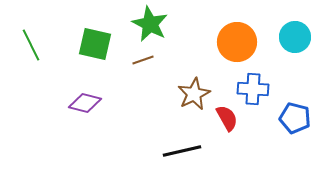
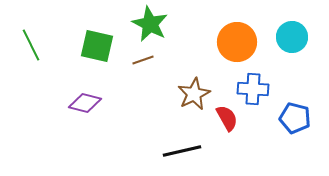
cyan circle: moved 3 px left
green square: moved 2 px right, 2 px down
